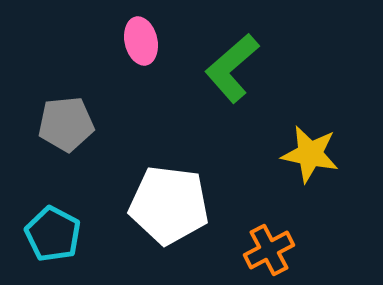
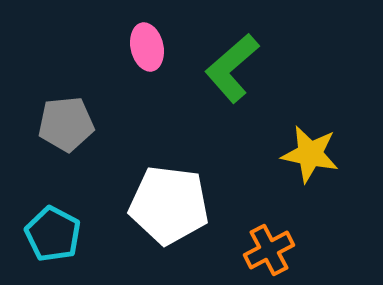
pink ellipse: moved 6 px right, 6 px down
